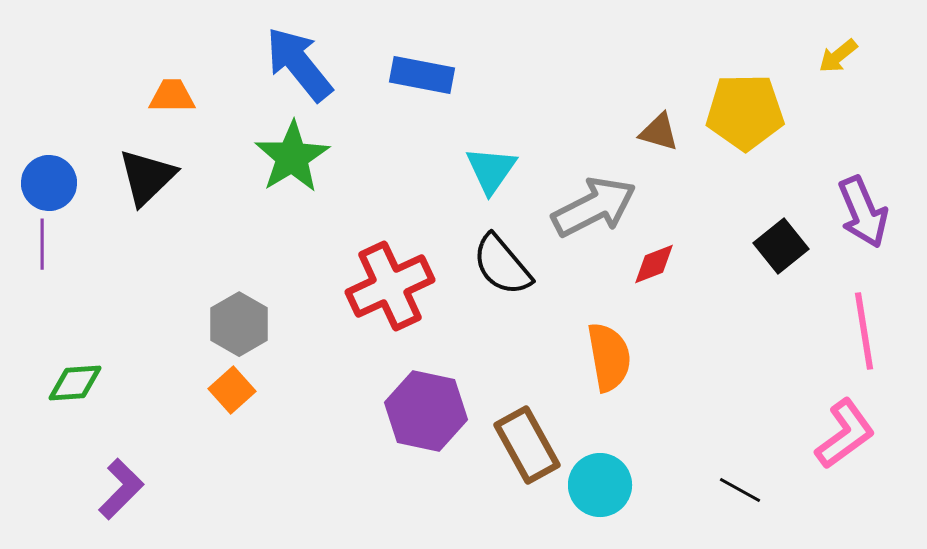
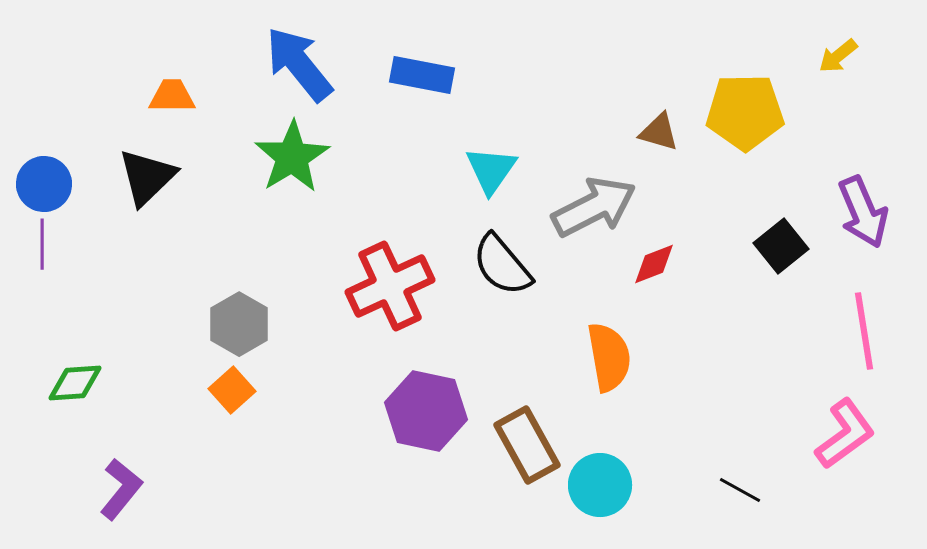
blue circle: moved 5 px left, 1 px down
purple L-shape: rotated 6 degrees counterclockwise
